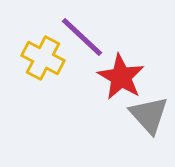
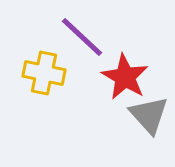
yellow cross: moved 1 px right, 15 px down; rotated 15 degrees counterclockwise
red star: moved 4 px right
